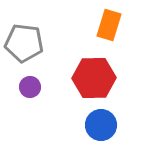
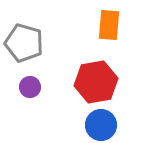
orange rectangle: rotated 12 degrees counterclockwise
gray pentagon: rotated 9 degrees clockwise
red hexagon: moved 2 px right, 4 px down; rotated 9 degrees counterclockwise
